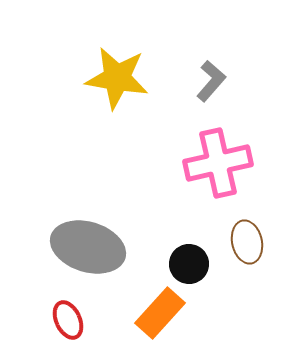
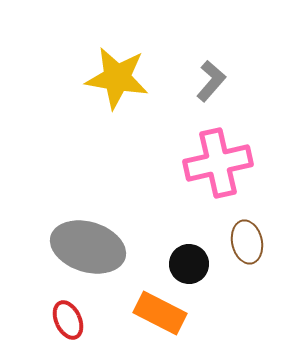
orange rectangle: rotated 75 degrees clockwise
